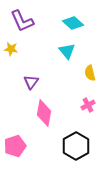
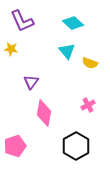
yellow semicircle: moved 10 px up; rotated 56 degrees counterclockwise
